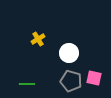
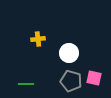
yellow cross: rotated 24 degrees clockwise
green line: moved 1 px left
